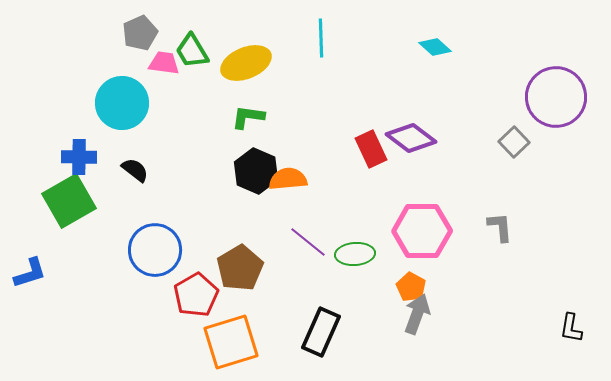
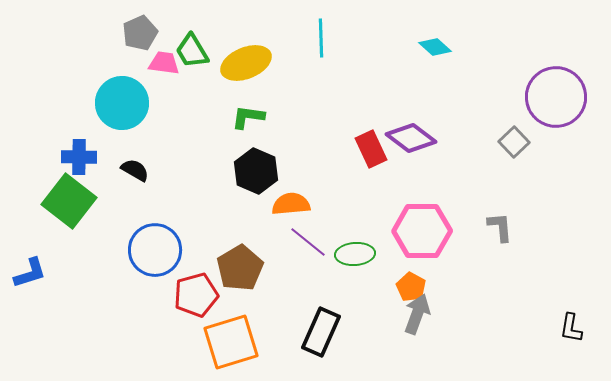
black semicircle: rotated 8 degrees counterclockwise
orange semicircle: moved 3 px right, 25 px down
green square: rotated 22 degrees counterclockwise
red pentagon: rotated 15 degrees clockwise
